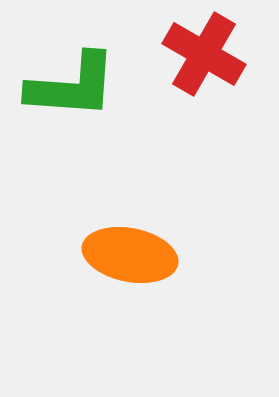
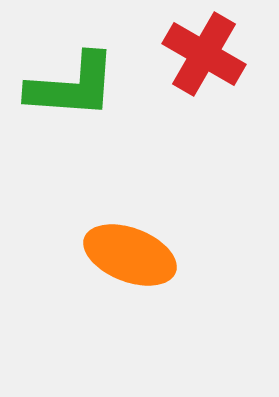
orange ellipse: rotated 10 degrees clockwise
